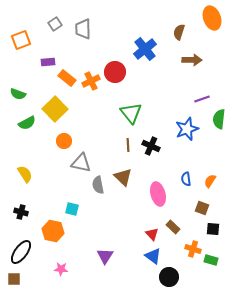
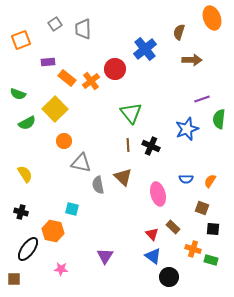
red circle at (115, 72): moved 3 px up
orange cross at (91, 81): rotated 12 degrees counterclockwise
blue semicircle at (186, 179): rotated 80 degrees counterclockwise
black ellipse at (21, 252): moved 7 px right, 3 px up
